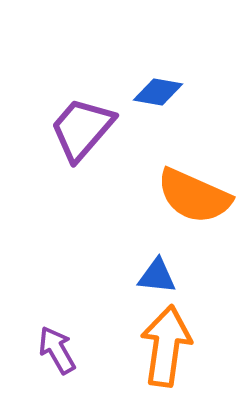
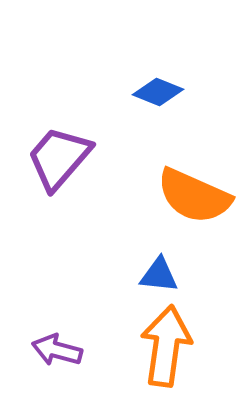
blue diamond: rotated 12 degrees clockwise
purple trapezoid: moved 23 px left, 29 px down
blue triangle: moved 2 px right, 1 px up
purple arrow: rotated 45 degrees counterclockwise
